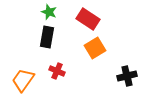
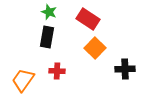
orange square: rotated 15 degrees counterclockwise
red cross: rotated 21 degrees counterclockwise
black cross: moved 2 px left, 7 px up; rotated 12 degrees clockwise
